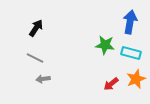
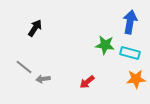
black arrow: moved 1 px left
cyan rectangle: moved 1 px left
gray line: moved 11 px left, 9 px down; rotated 12 degrees clockwise
orange star: rotated 18 degrees clockwise
red arrow: moved 24 px left, 2 px up
